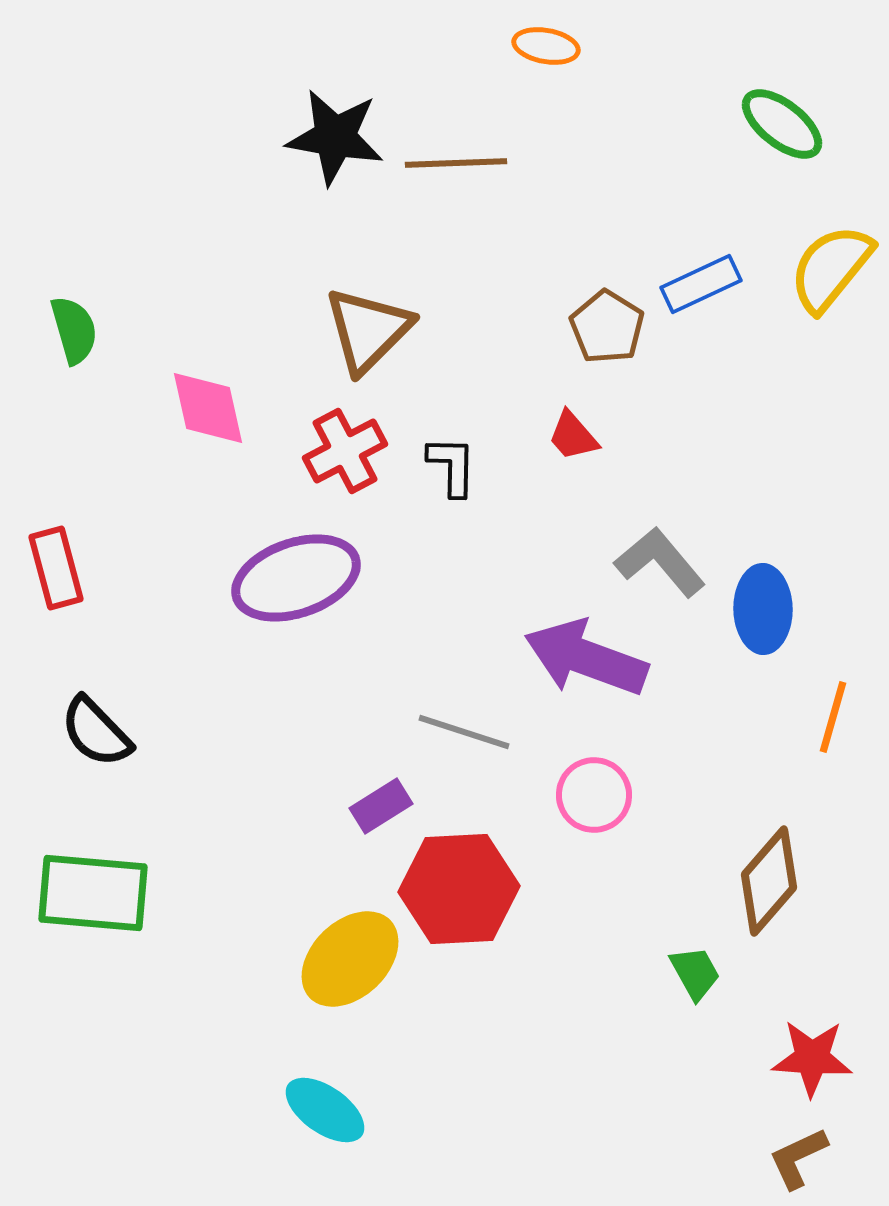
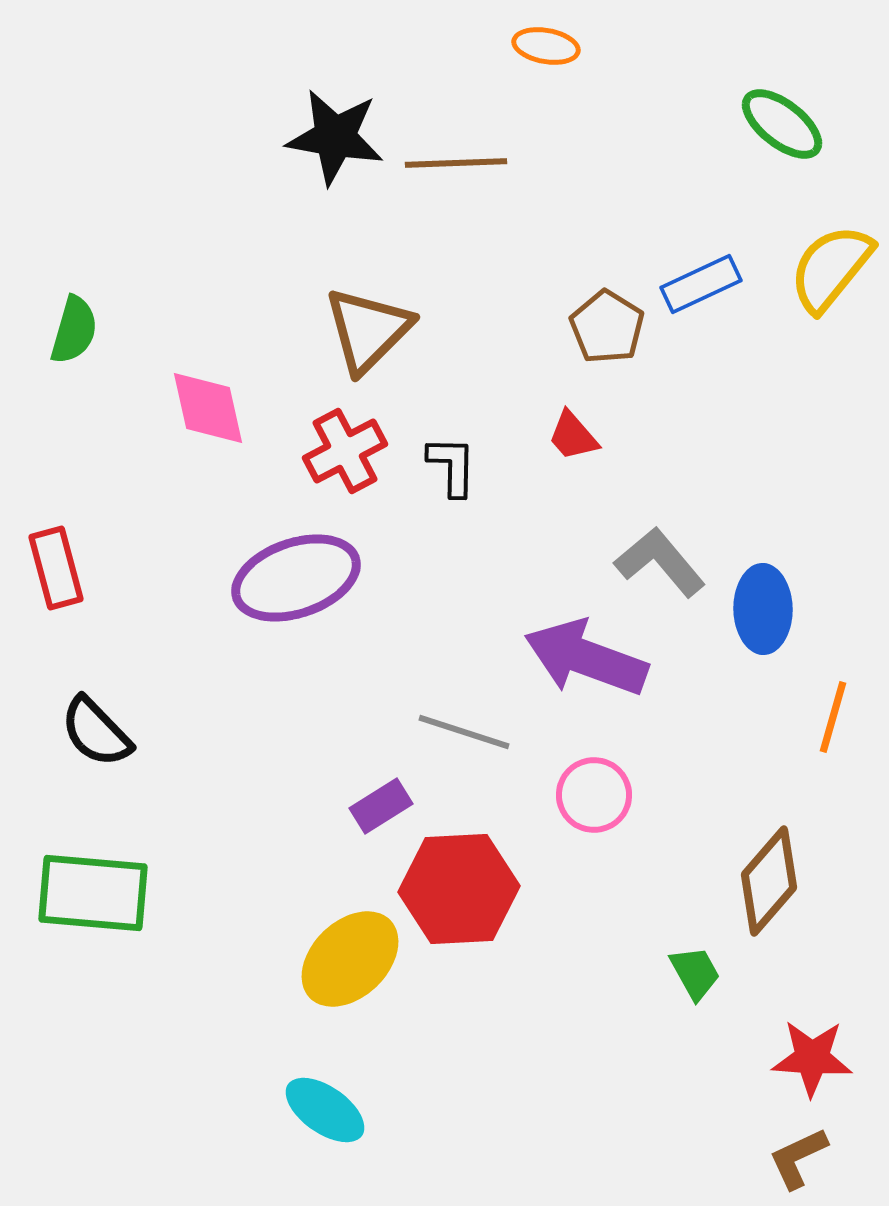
green semicircle: rotated 32 degrees clockwise
